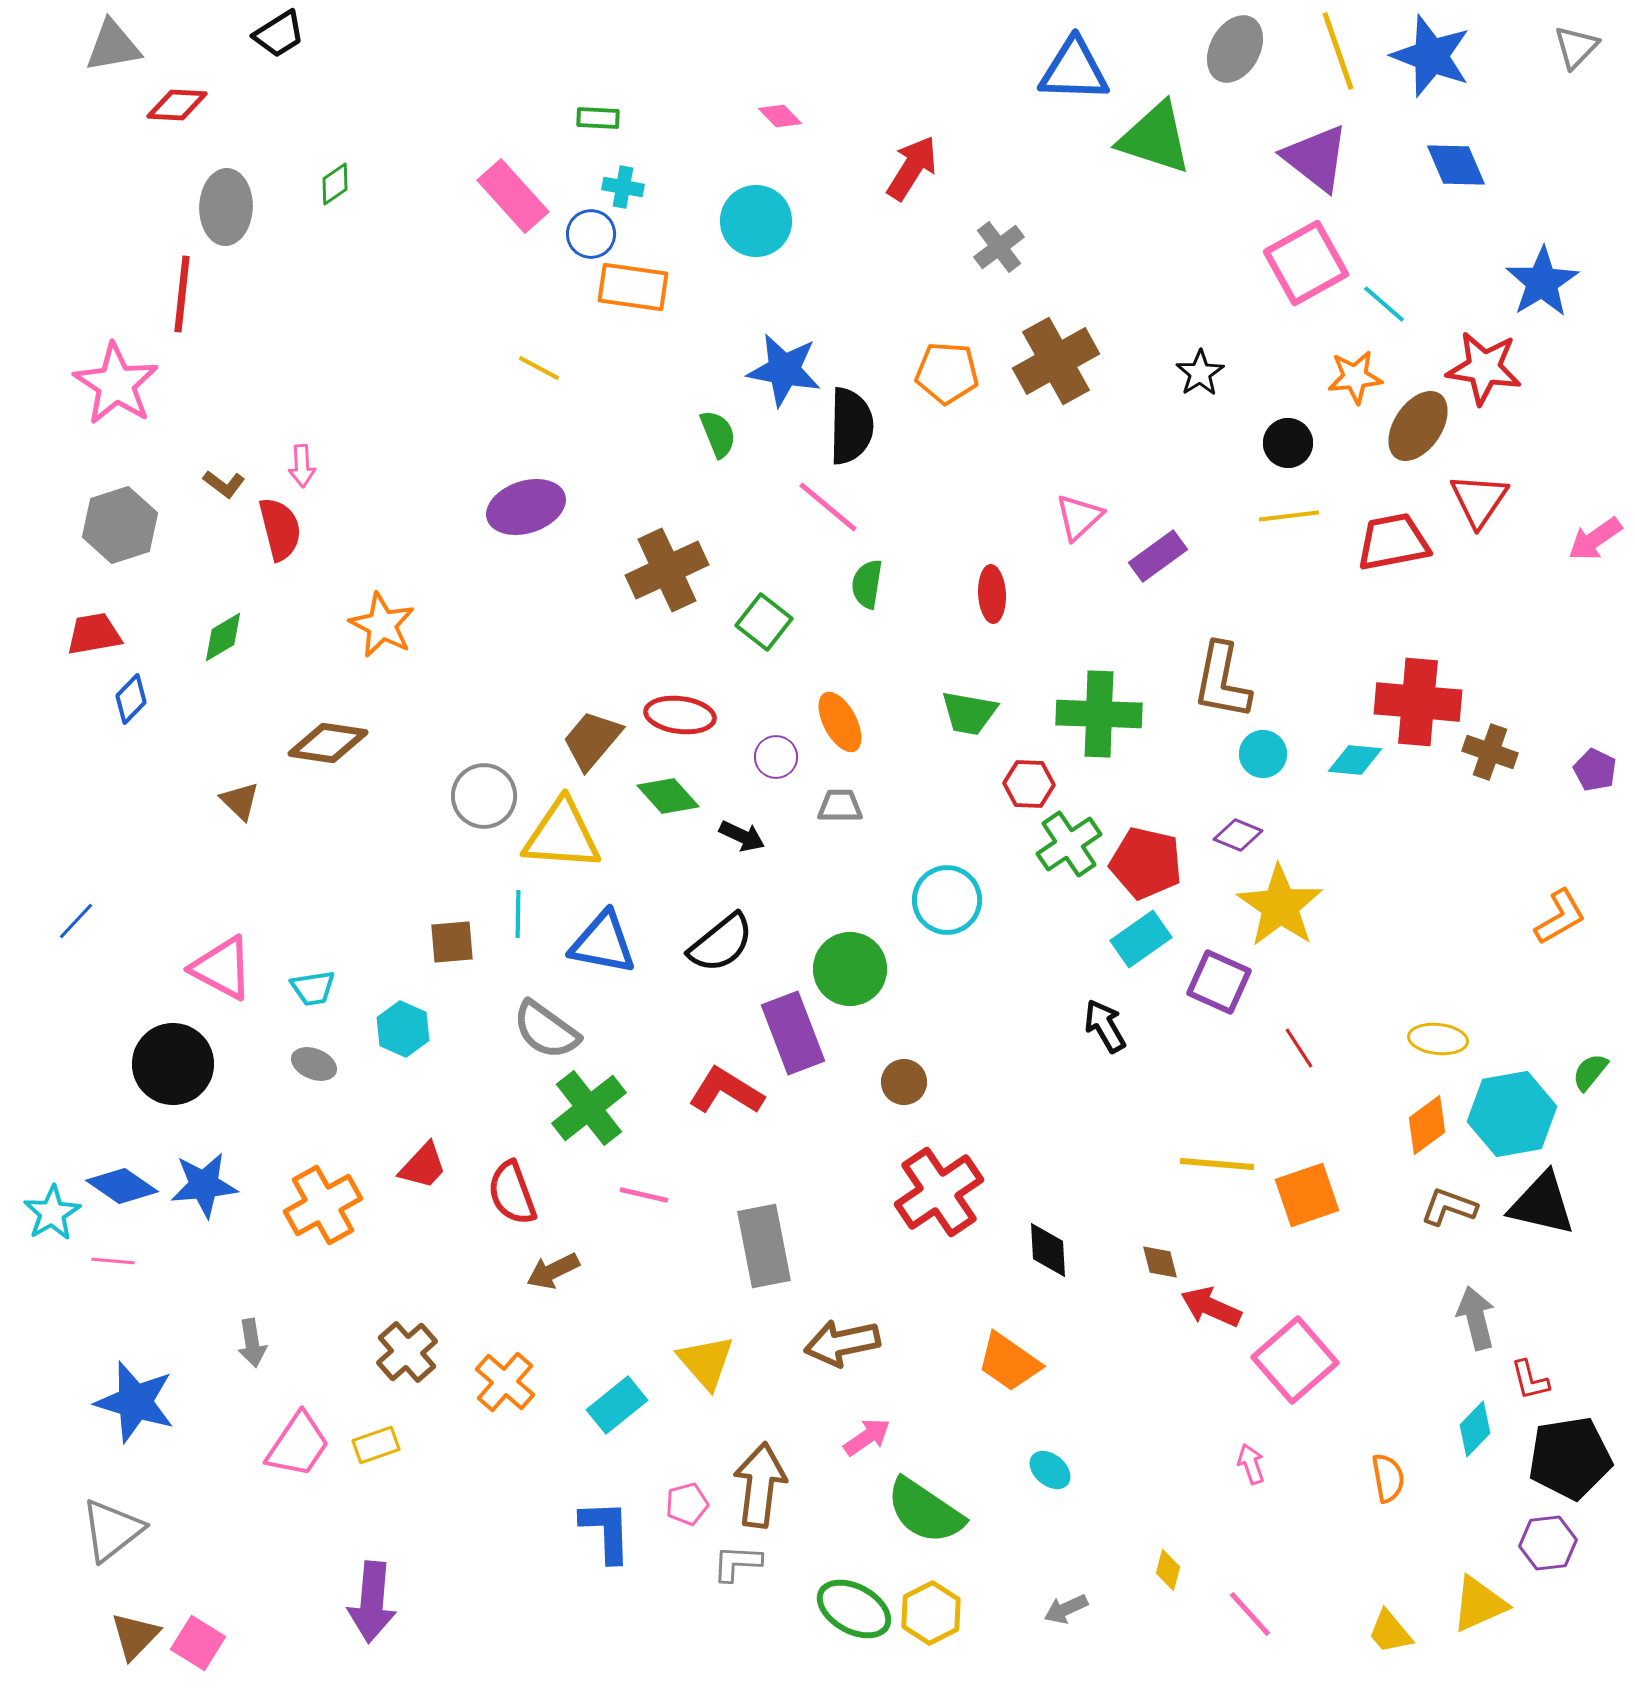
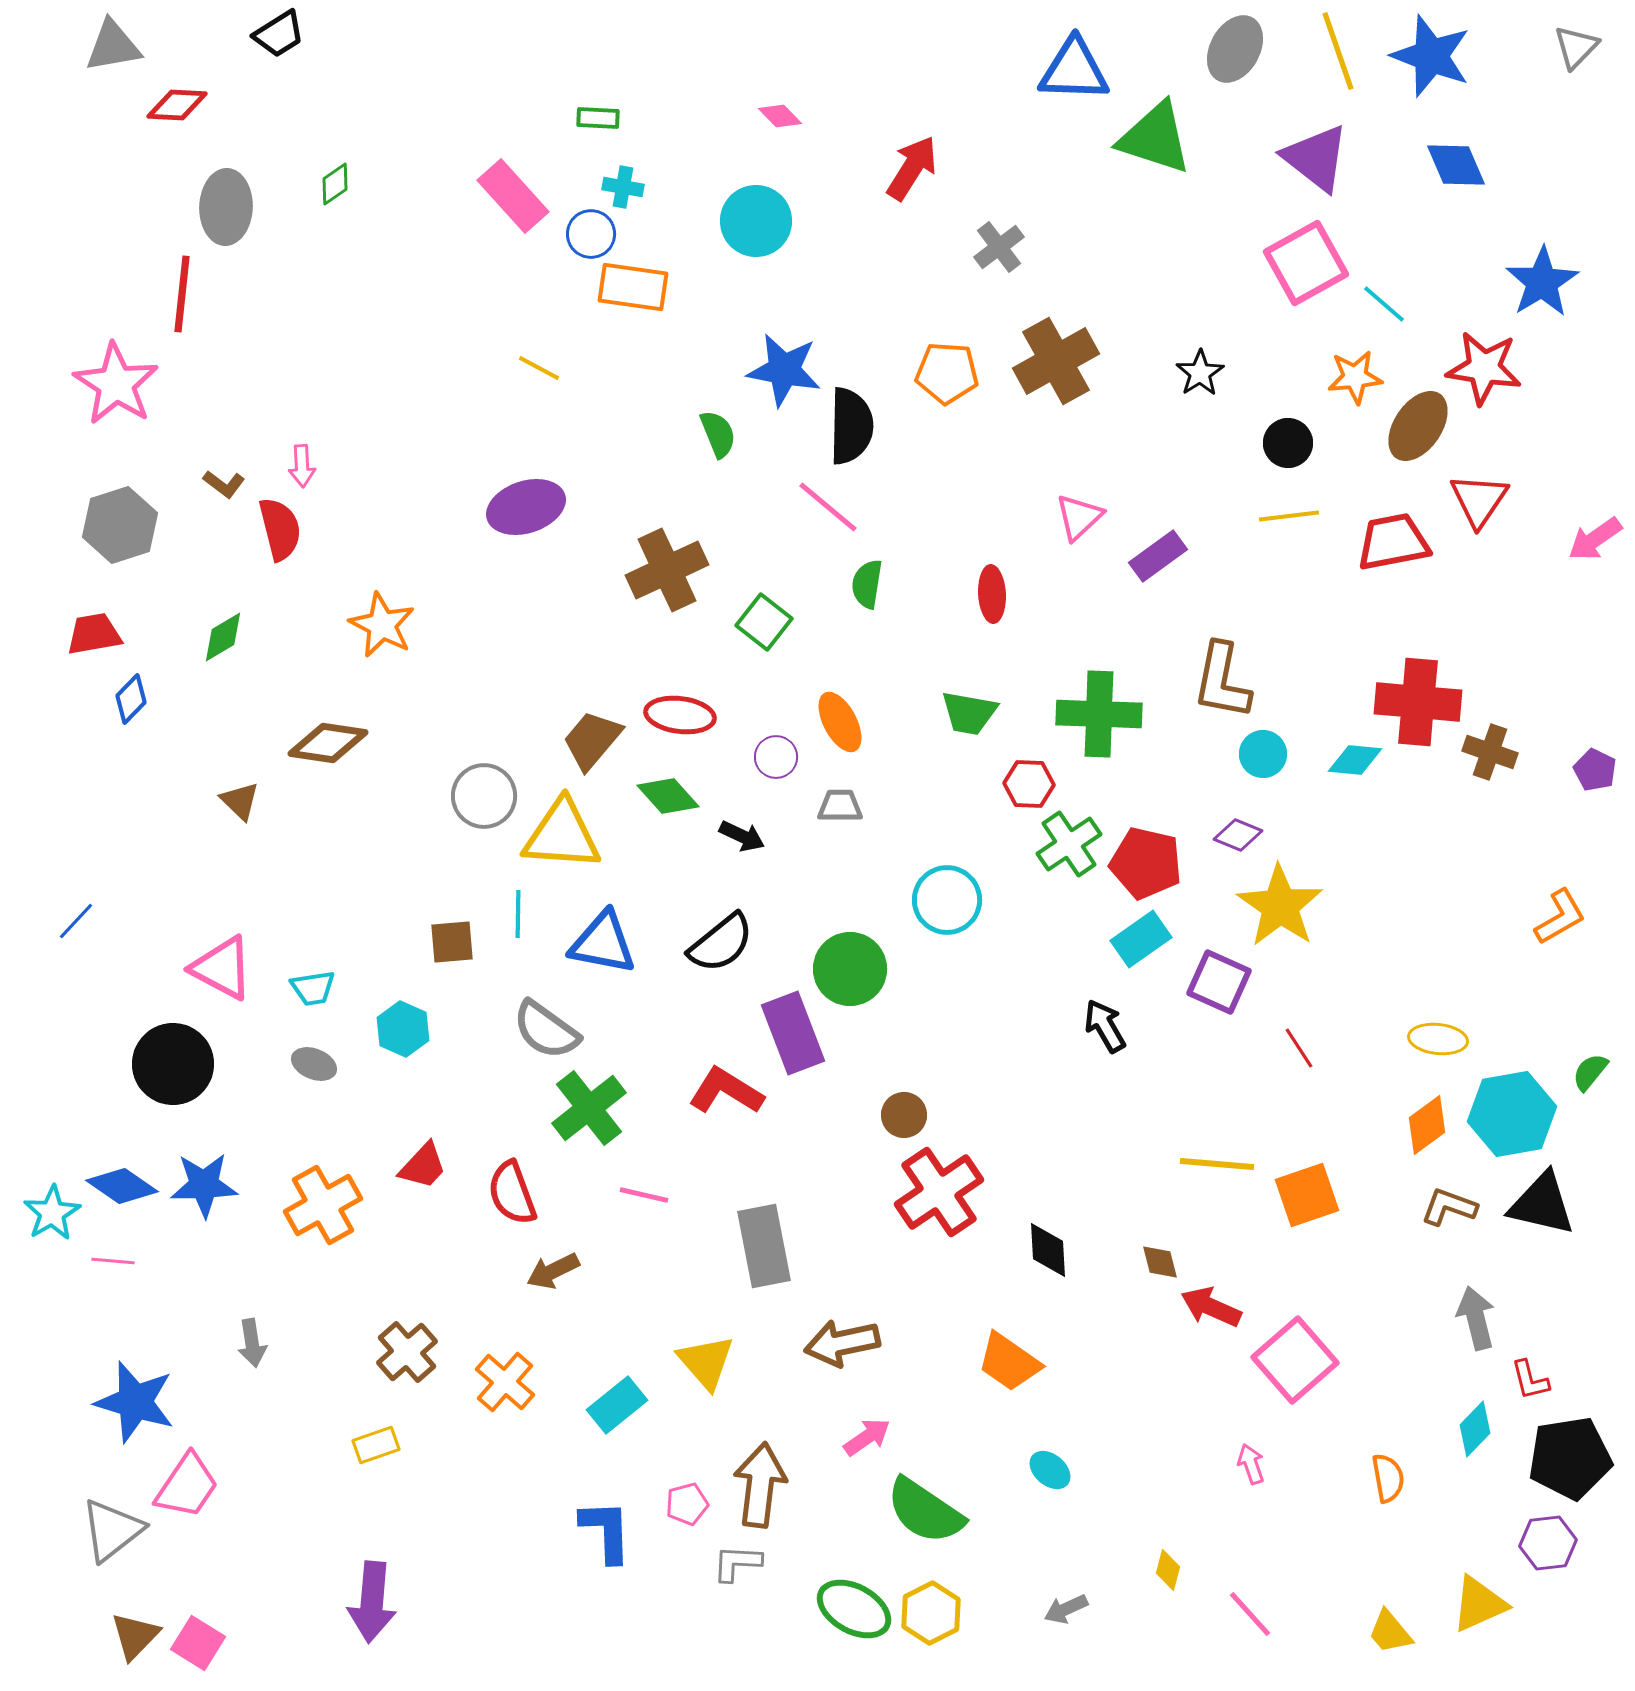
brown circle at (904, 1082): moved 33 px down
blue star at (204, 1185): rotated 4 degrees clockwise
pink trapezoid at (298, 1445): moved 111 px left, 41 px down
